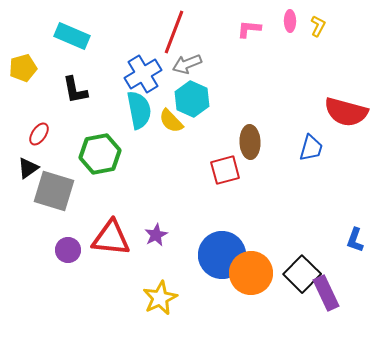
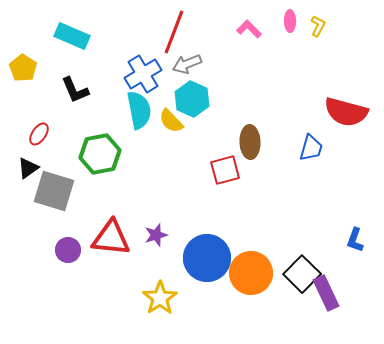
pink L-shape: rotated 40 degrees clockwise
yellow pentagon: rotated 24 degrees counterclockwise
black L-shape: rotated 12 degrees counterclockwise
purple star: rotated 10 degrees clockwise
blue circle: moved 15 px left, 3 px down
yellow star: rotated 8 degrees counterclockwise
